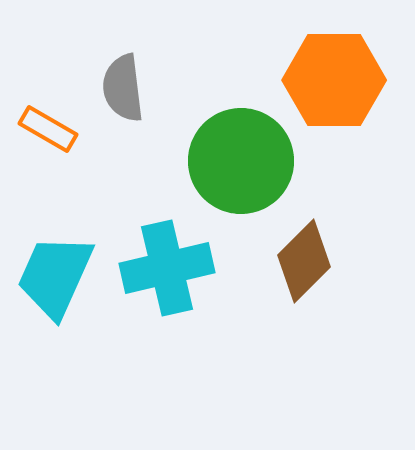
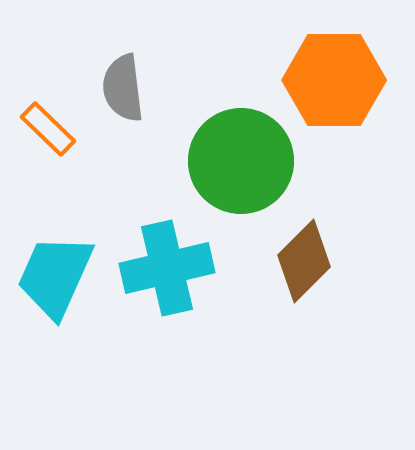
orange rectangle: rotated 14 degrees clockwise
